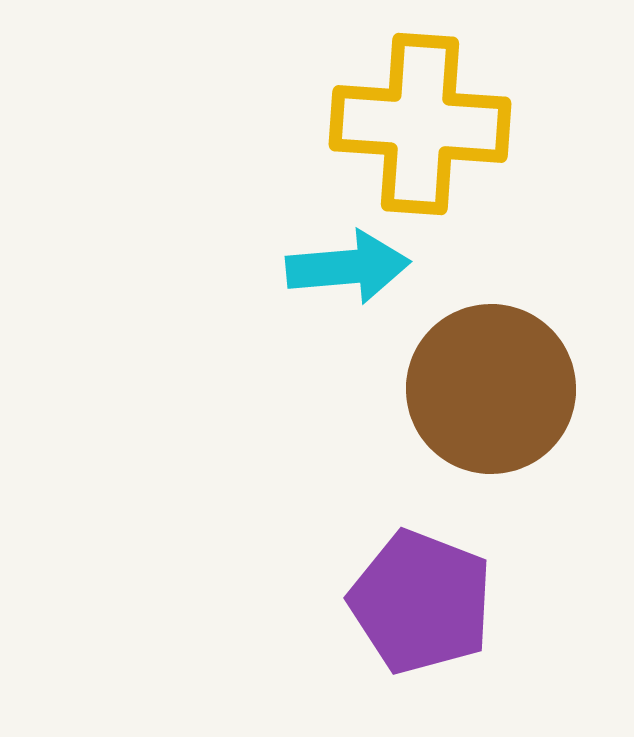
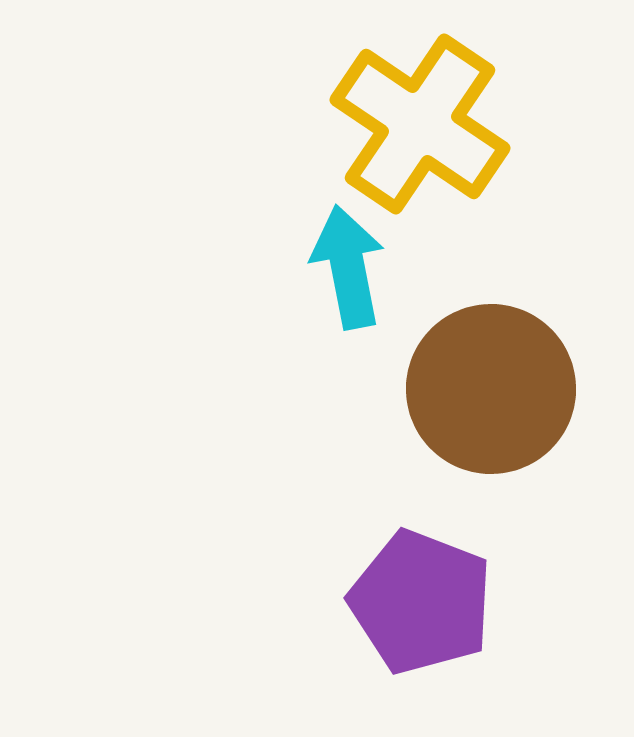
yellow cross: rotated 30 degrees clockwise
cyan arrow: rotated 96 degrees counterclockwise
